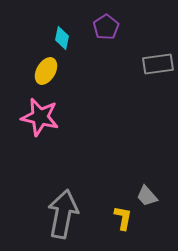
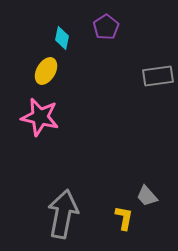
gray rectangle: moved 12 px down
yellow L-shape: moved 1 px right
